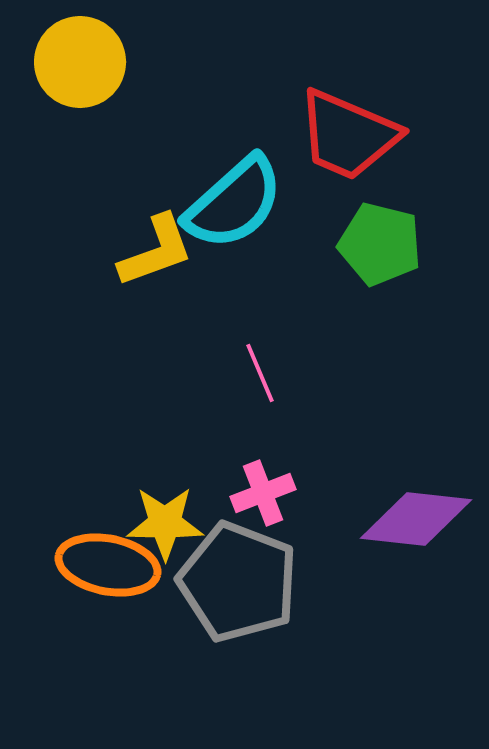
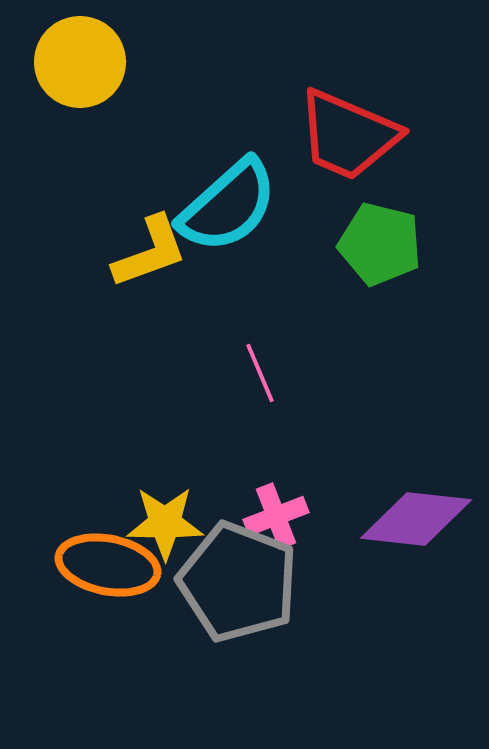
cyan semicircle: moved 6 px left, 3 px down
yellow L-shape: moved 6 px left, 1 px down
pink cross: moved 13 px right, 23 px down
